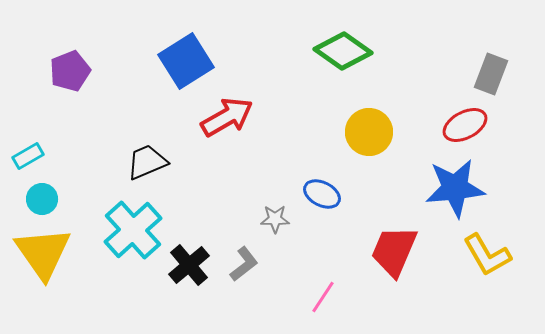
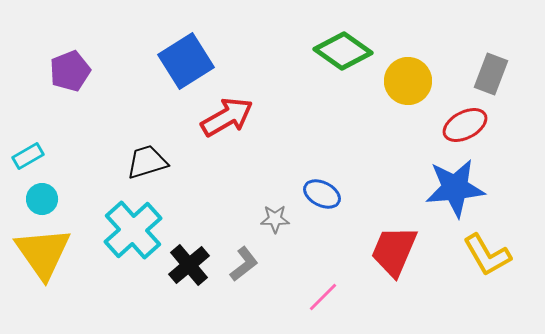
yellow circle: moved 39 px right, 51 px up
black trapezoid: rotated 6 degrees clockwise
pink line: rotated 12 degrees clockwise
